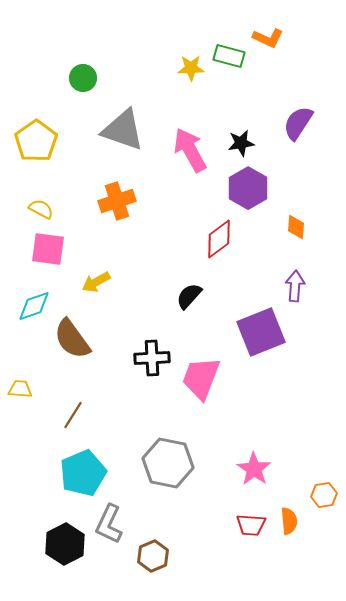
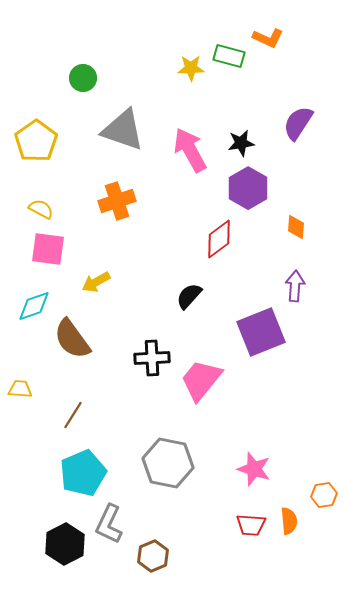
pink trapezoid: moved 2 px down; rotated 18 degrees clockwise
pink star: rotated 16 degrees counterclockwise
